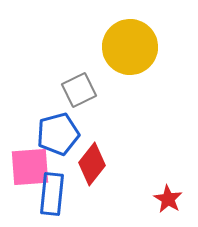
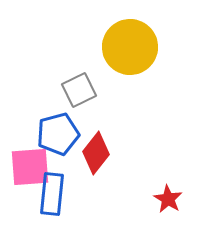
red diamond: moved 4 px right, 11 px up
